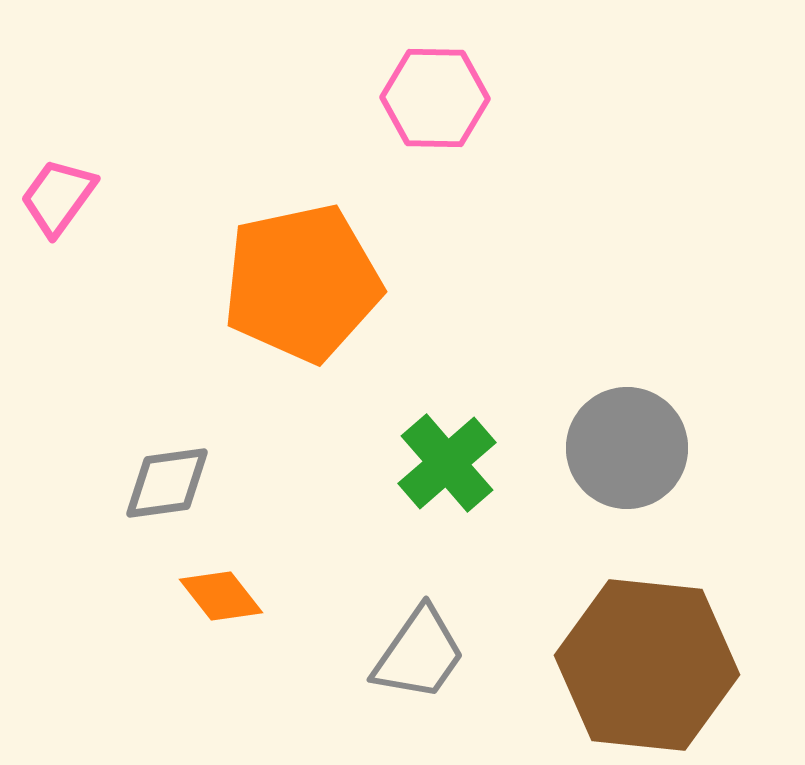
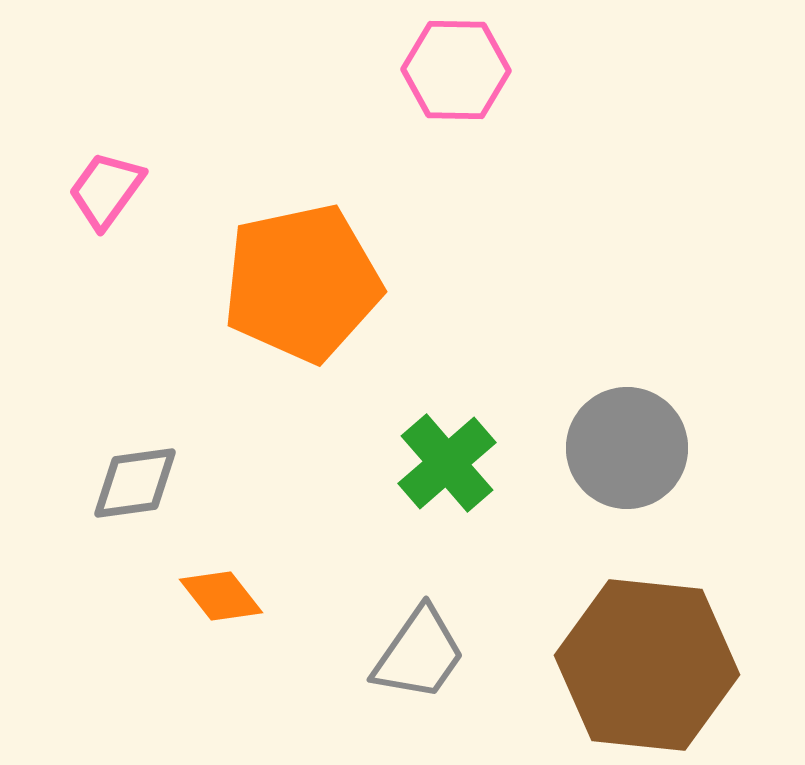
pink hexagon: moved 21 px right, 28 px up
pink trapezoid: moved 48 px right, 7 px up
gray diamond: moved 32 px left
